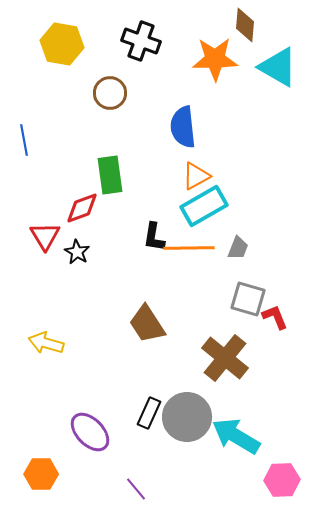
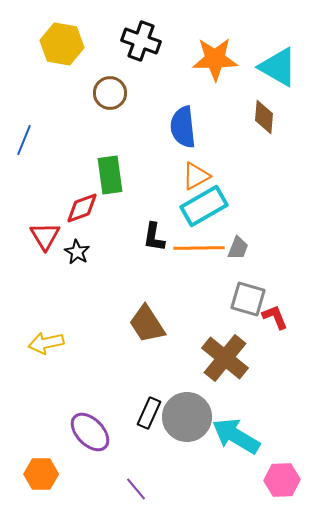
brown diamond: moved 19 px right, 92 px down
blue line: rotated 32 degrees clockwise
orange line: moved 10 px right
yellow arrow: rotated 28 degrees counterclockwise
